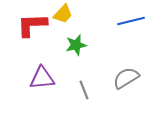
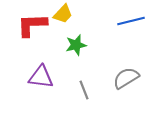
purple triangle: moved 1 px left, 1 px up; rotated 12 degrees clockwise
